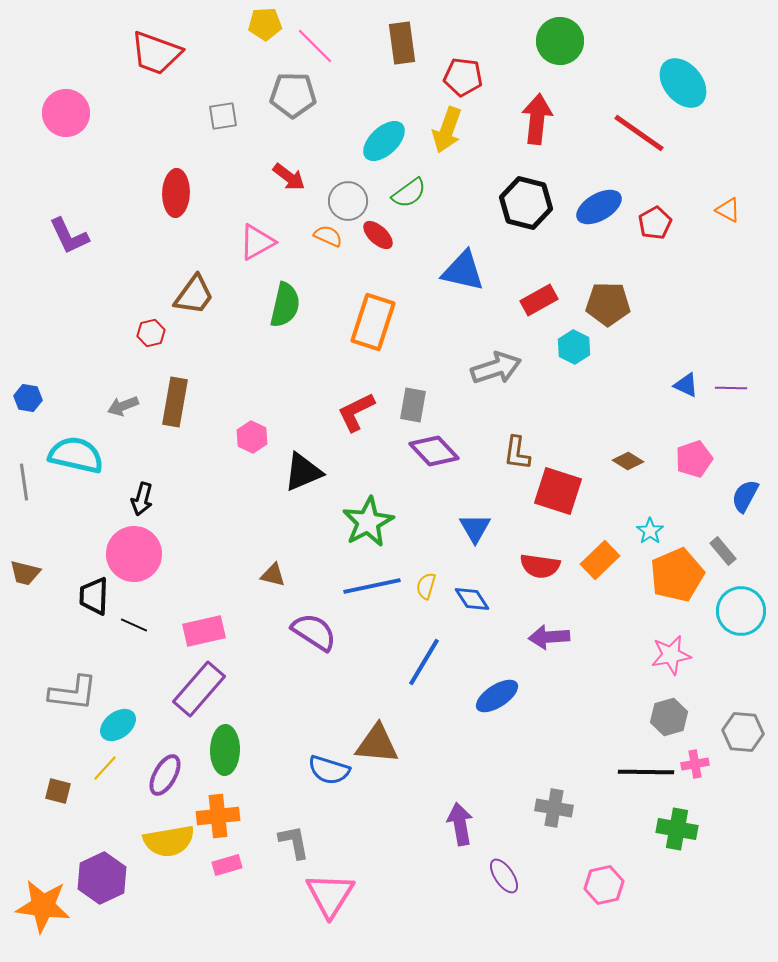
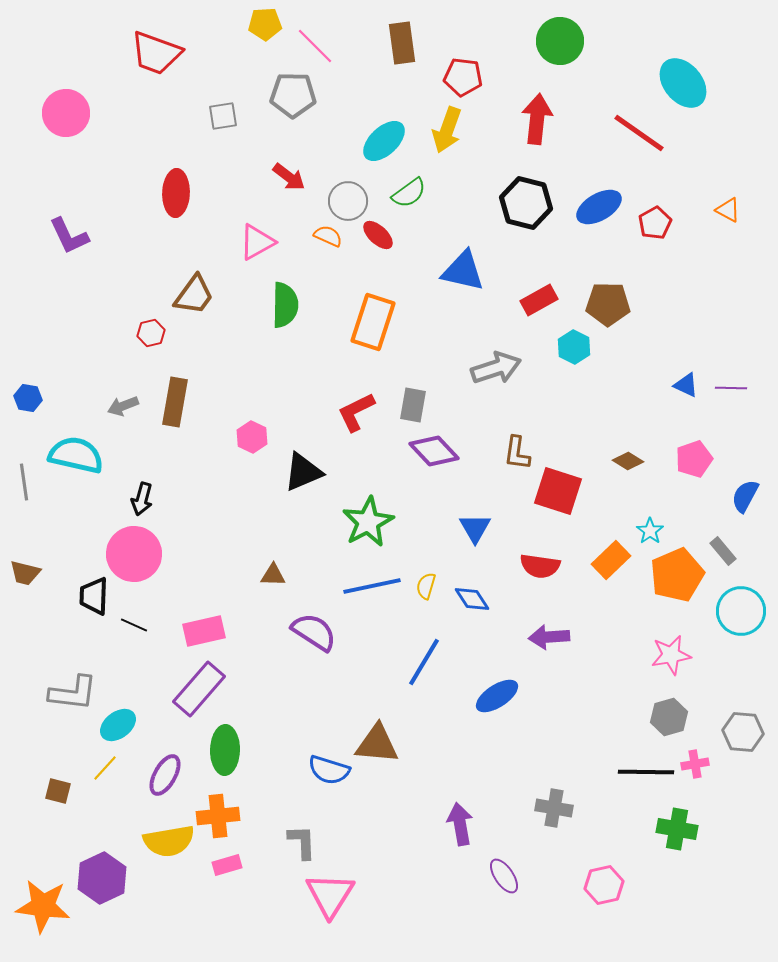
green semicircle at (285, 305): rotated 12 degrees counterclockwise
orange rectangle at (600, 560): moved 11 px right
brown triangle at (273, 575): rotated 12 degrees counterclockwise
gray L-shape at (294, 842): moved 8 px right; rotated 9 degrees clockwise
